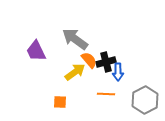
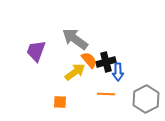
purple trapezoid: rotated 45 degrees clockwise
gray hexagon: moved 1 px right, 1 px up
